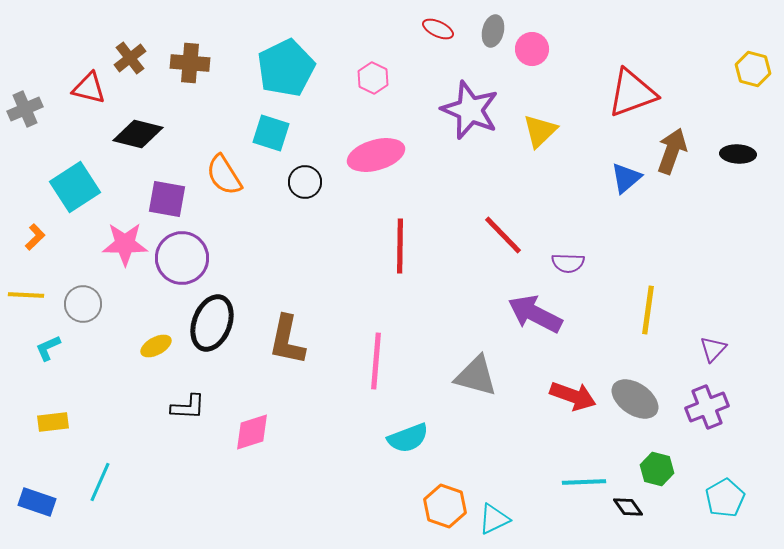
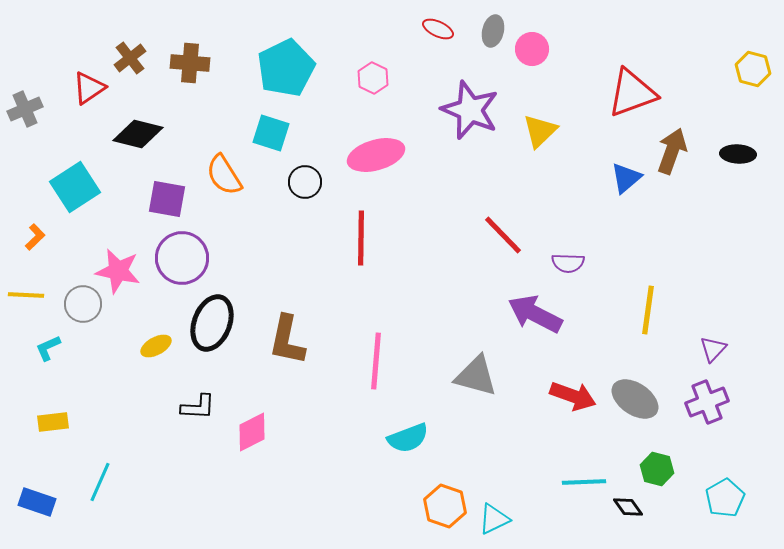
red triangle at (89, 88): rotated 48 degrees counterclockwise
pink star at (125, 244): moved 7 px left, 27 px down; rotated 12 degrees clockwise
red line at (400, 246): moved 39 px left, 8 px up
black L-shape at (188, 407): moved 10 px right
purple cross at (707, 407): moved 5 px up
pink diamond at (252, 432): rotated 9 degrees counterclockwise
